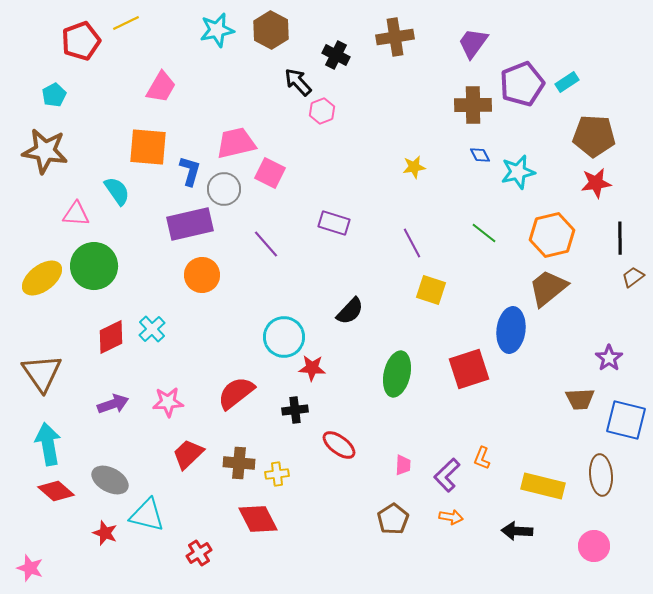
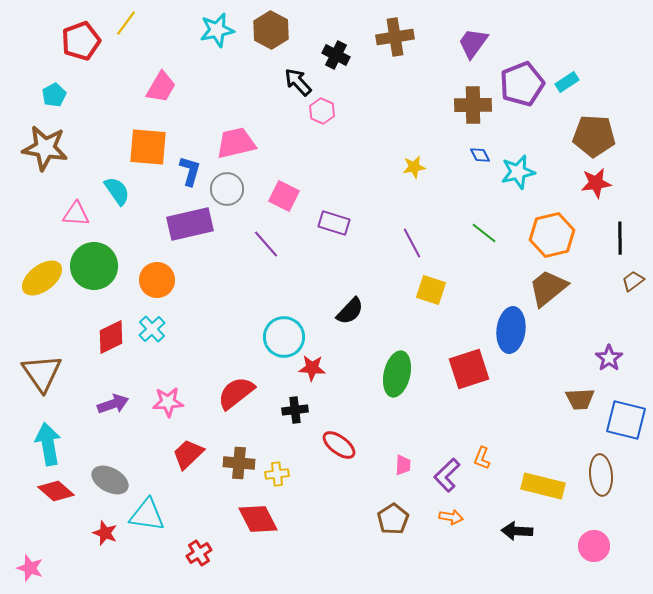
yellow line at (126, 23): rotated 28 degrees counterclockwise
pink hexagon at (322, 111): rotated 15 degrees counterclockwise
brown star at (45, 151): moved 3 px up
pink square at (270, 173): moved 14 px right, 23 px down
gray circle at (224, 189): moved 3 px right
orange circle at (202, 275): moved 45 px left, 5 px down
brown trapezoid at (633, 277): moved 4 px down
cyan triangle at (147, 515): rotated 6 degrees counterclockwise
